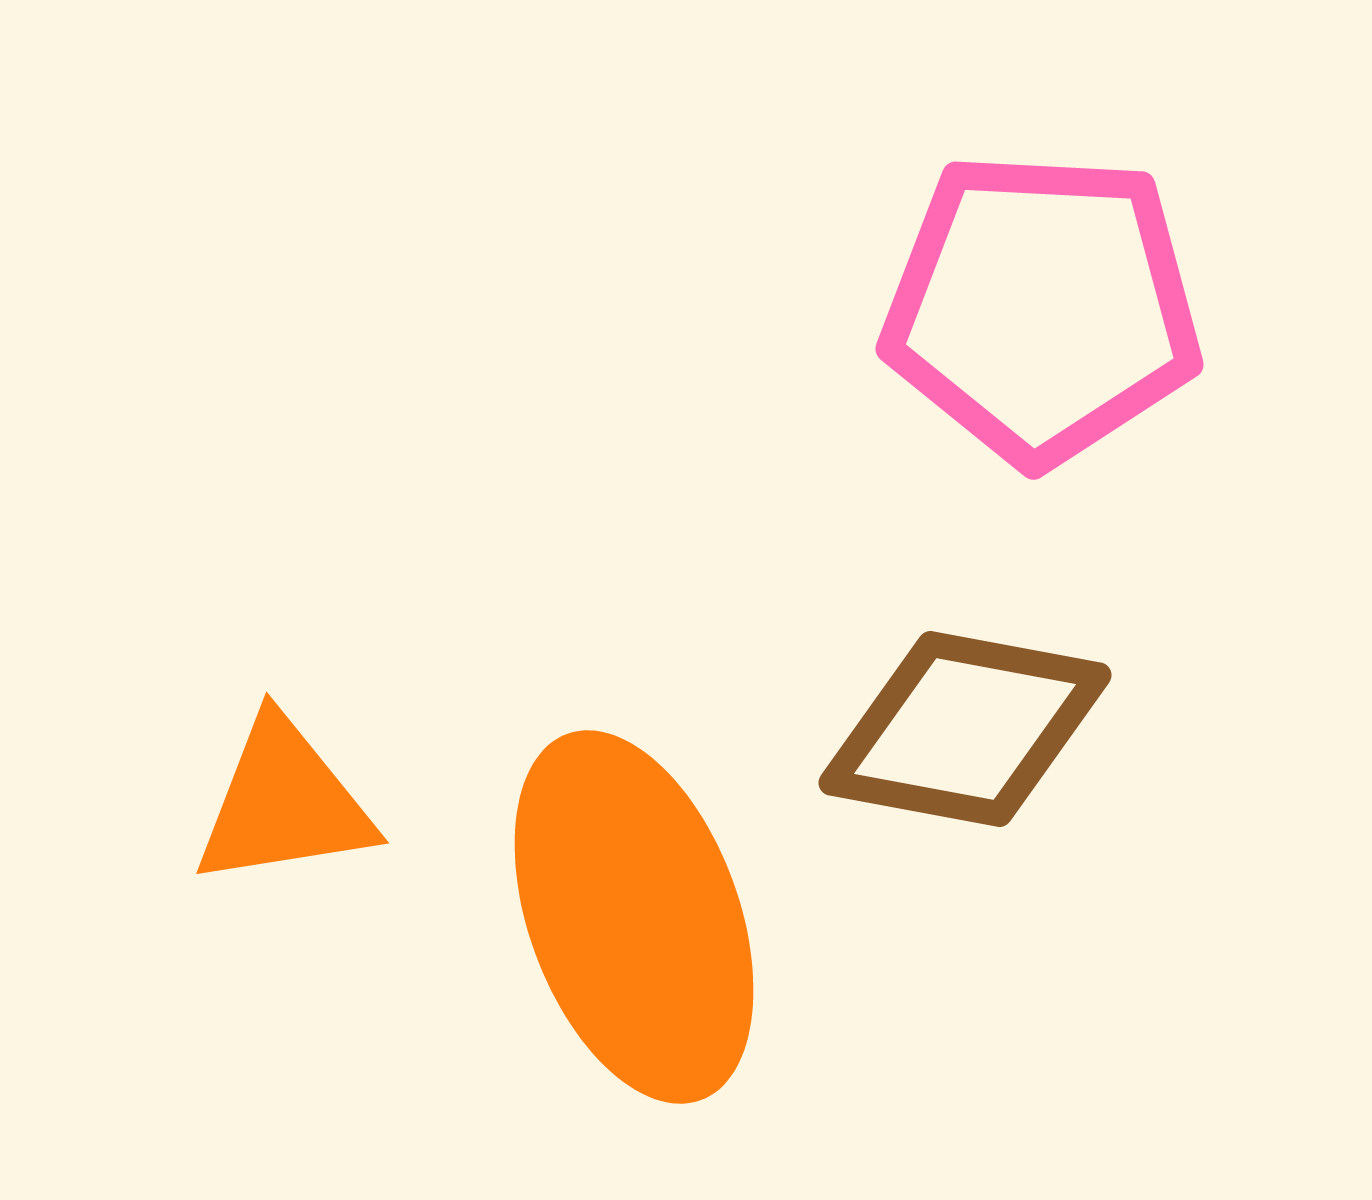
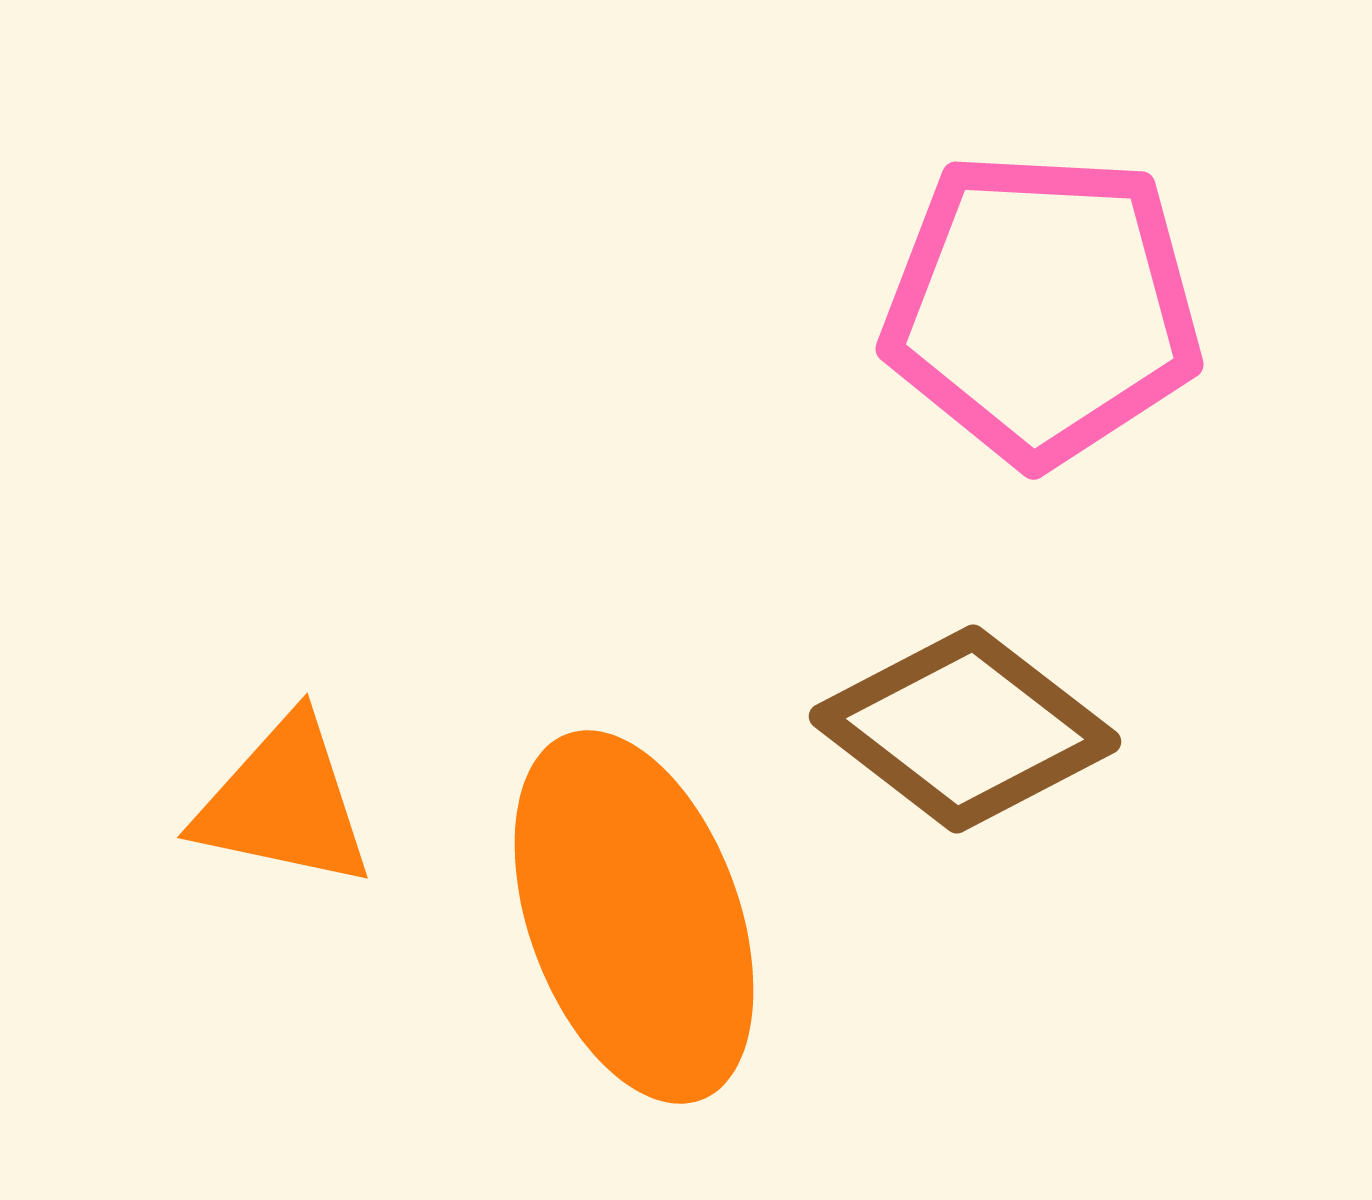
brown diamond: rotated 27 degrees clockwise
orange triangle: rotated 21 degrees clockwise
